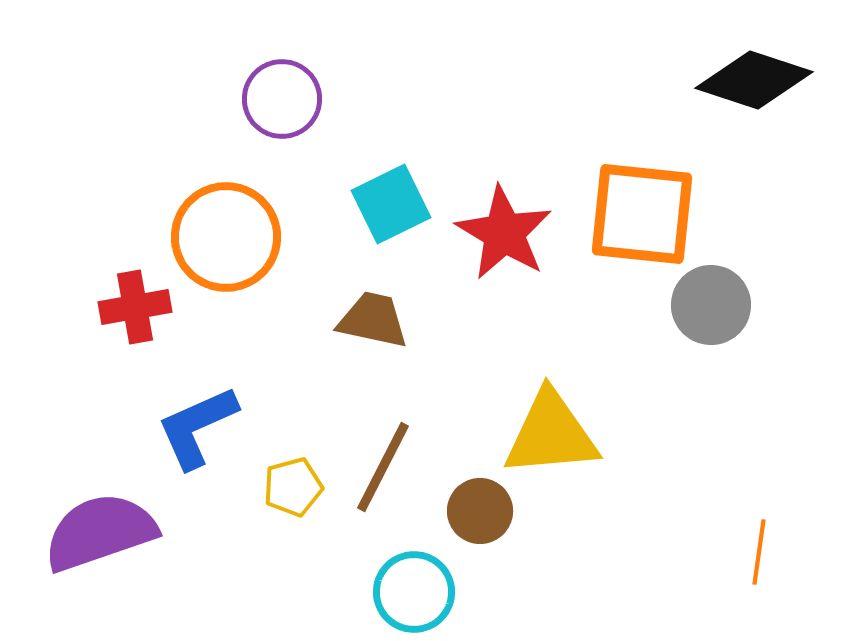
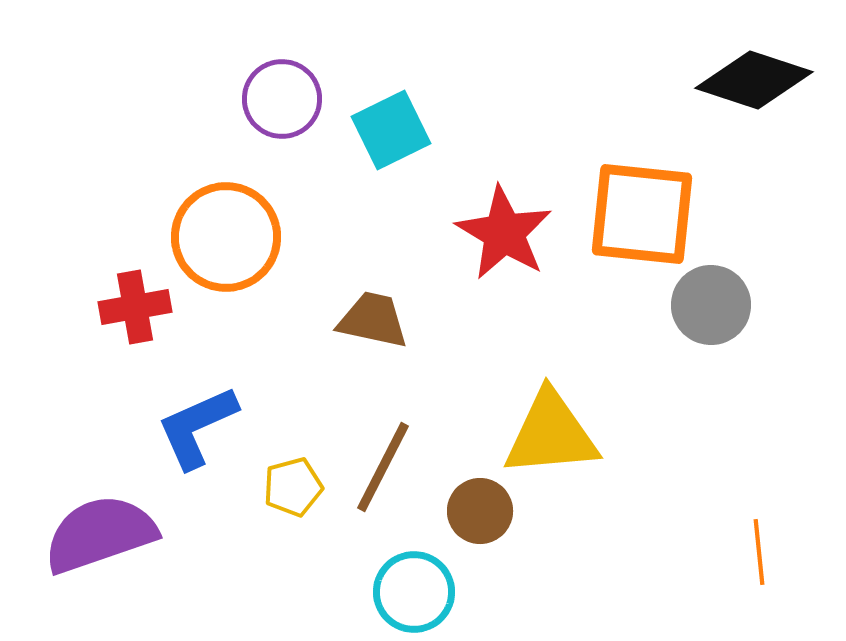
cyan square: moved 74 px up
purple semicircle: moved 2 px down
orange line: rotated 14 degrees counterclockwise
